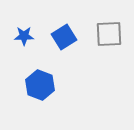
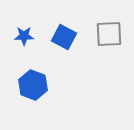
blue square: rotated 30 degrees counterclockwise
blue hexagon: moved 7 px left
